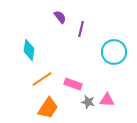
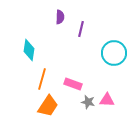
purple semicircle: rotated 40 degrees clockwise
cyan circle: moved 1 px down
orange line: rotated 40 degrees counterclockwise
orange trapezoid: moved 2 px up
